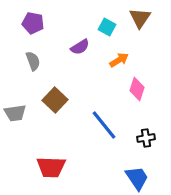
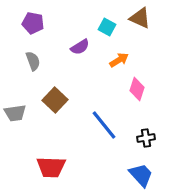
brown triangle: rotated 40 degrees counterclockwise
blue trapezoid: moved 4 px right, 3 px up; rotated 8 degrees counterclockwise
